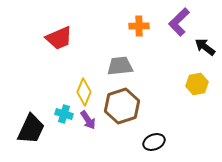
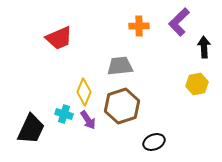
black arrow: moved 1 px left; rotated 50 degrees clockwise
